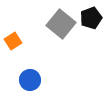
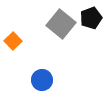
orange square: rotated 12 degrees counterclockwise
blue circle: moved 12 px right
